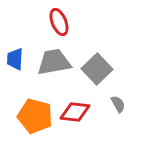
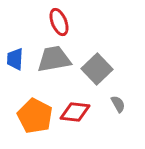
gray trapezoid: moved 3 px up
orange pentagon: rotated 12 degrees clockwise
